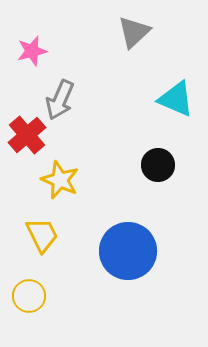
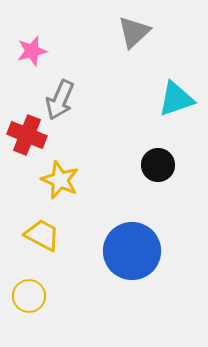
cyan triangle: rotated 42 degrees counterclockwise
red cross: rotated 27 degrees counterclockwise
yellow trapezoid: rotated 36 degrees counterclockwise
blue circle: moved 4 px right
